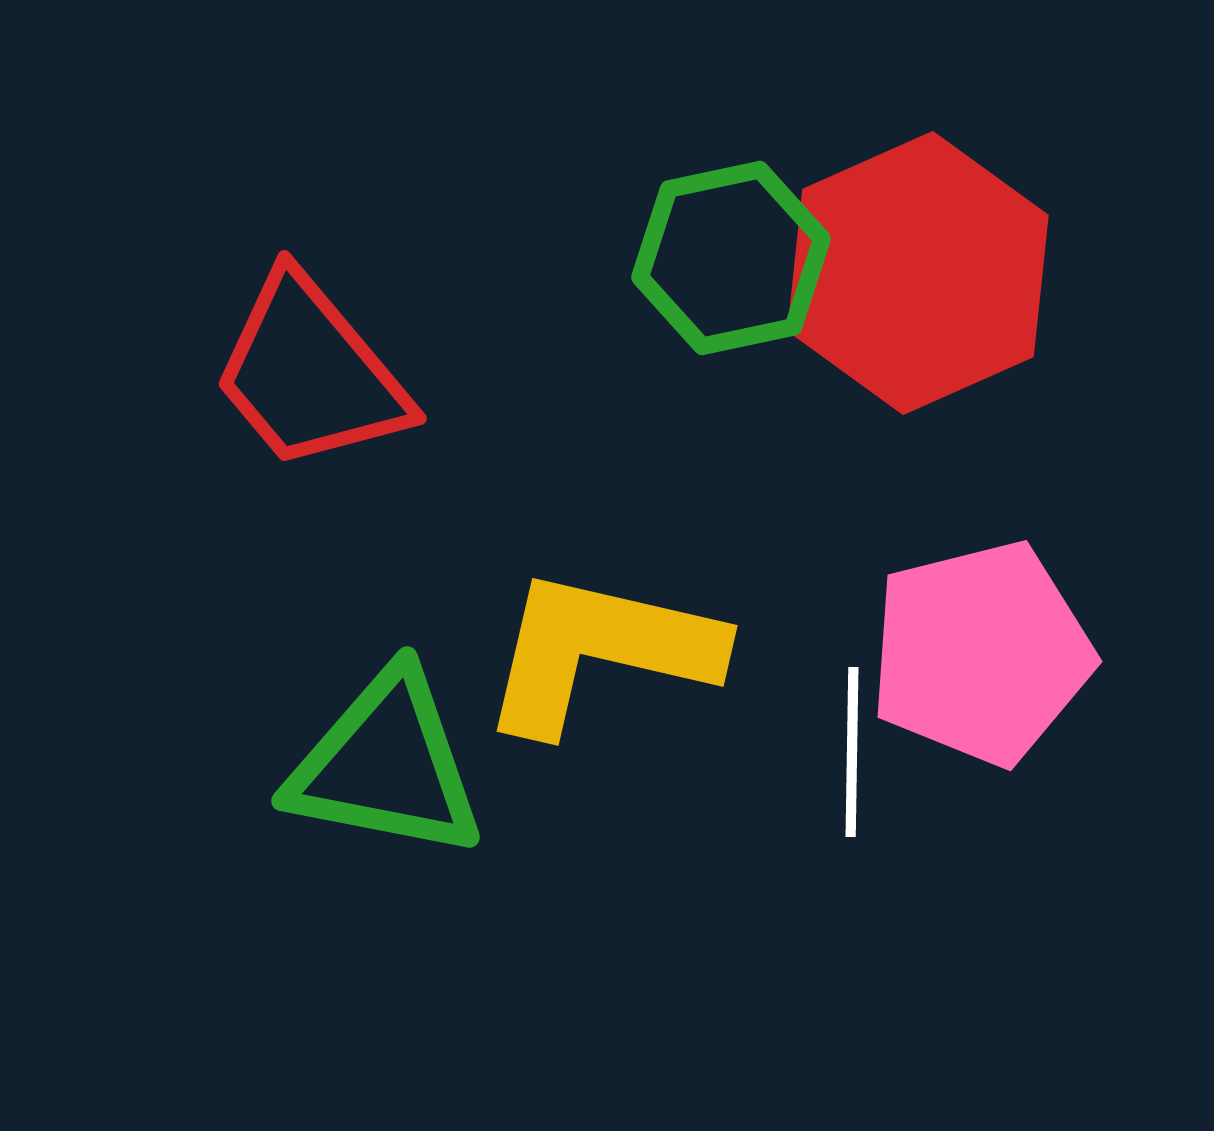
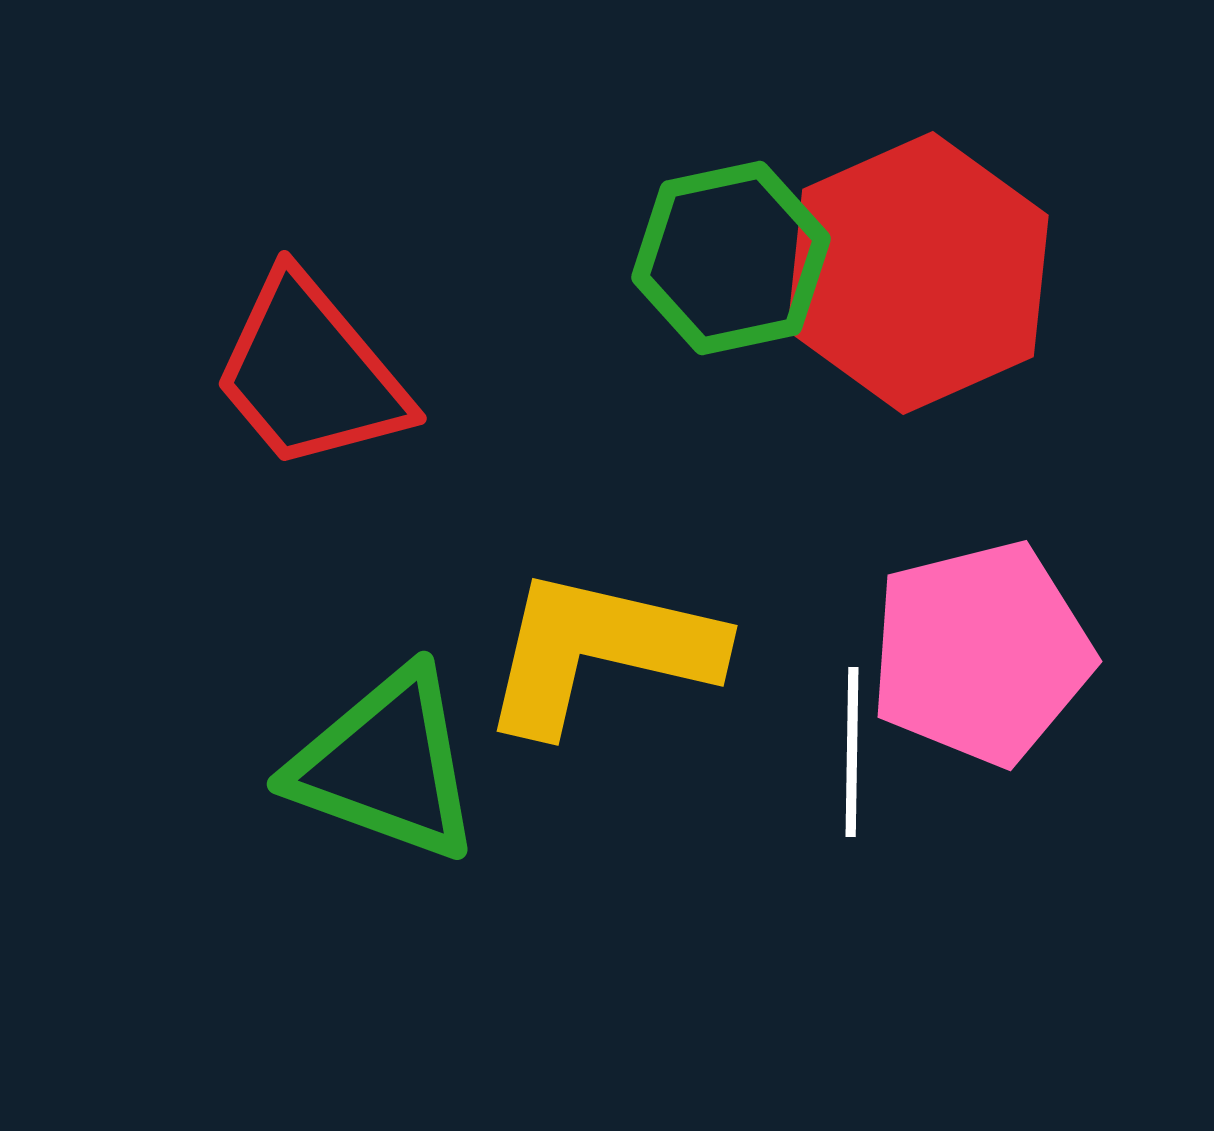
green triangle: rotated 9 degrees clockwise
